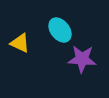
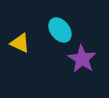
purple star: rotated 28 degrees clockwise
